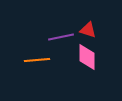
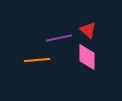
red triangle: rotated 24 degrees clockwise
purple line: moved 2 px left, 1 px down
